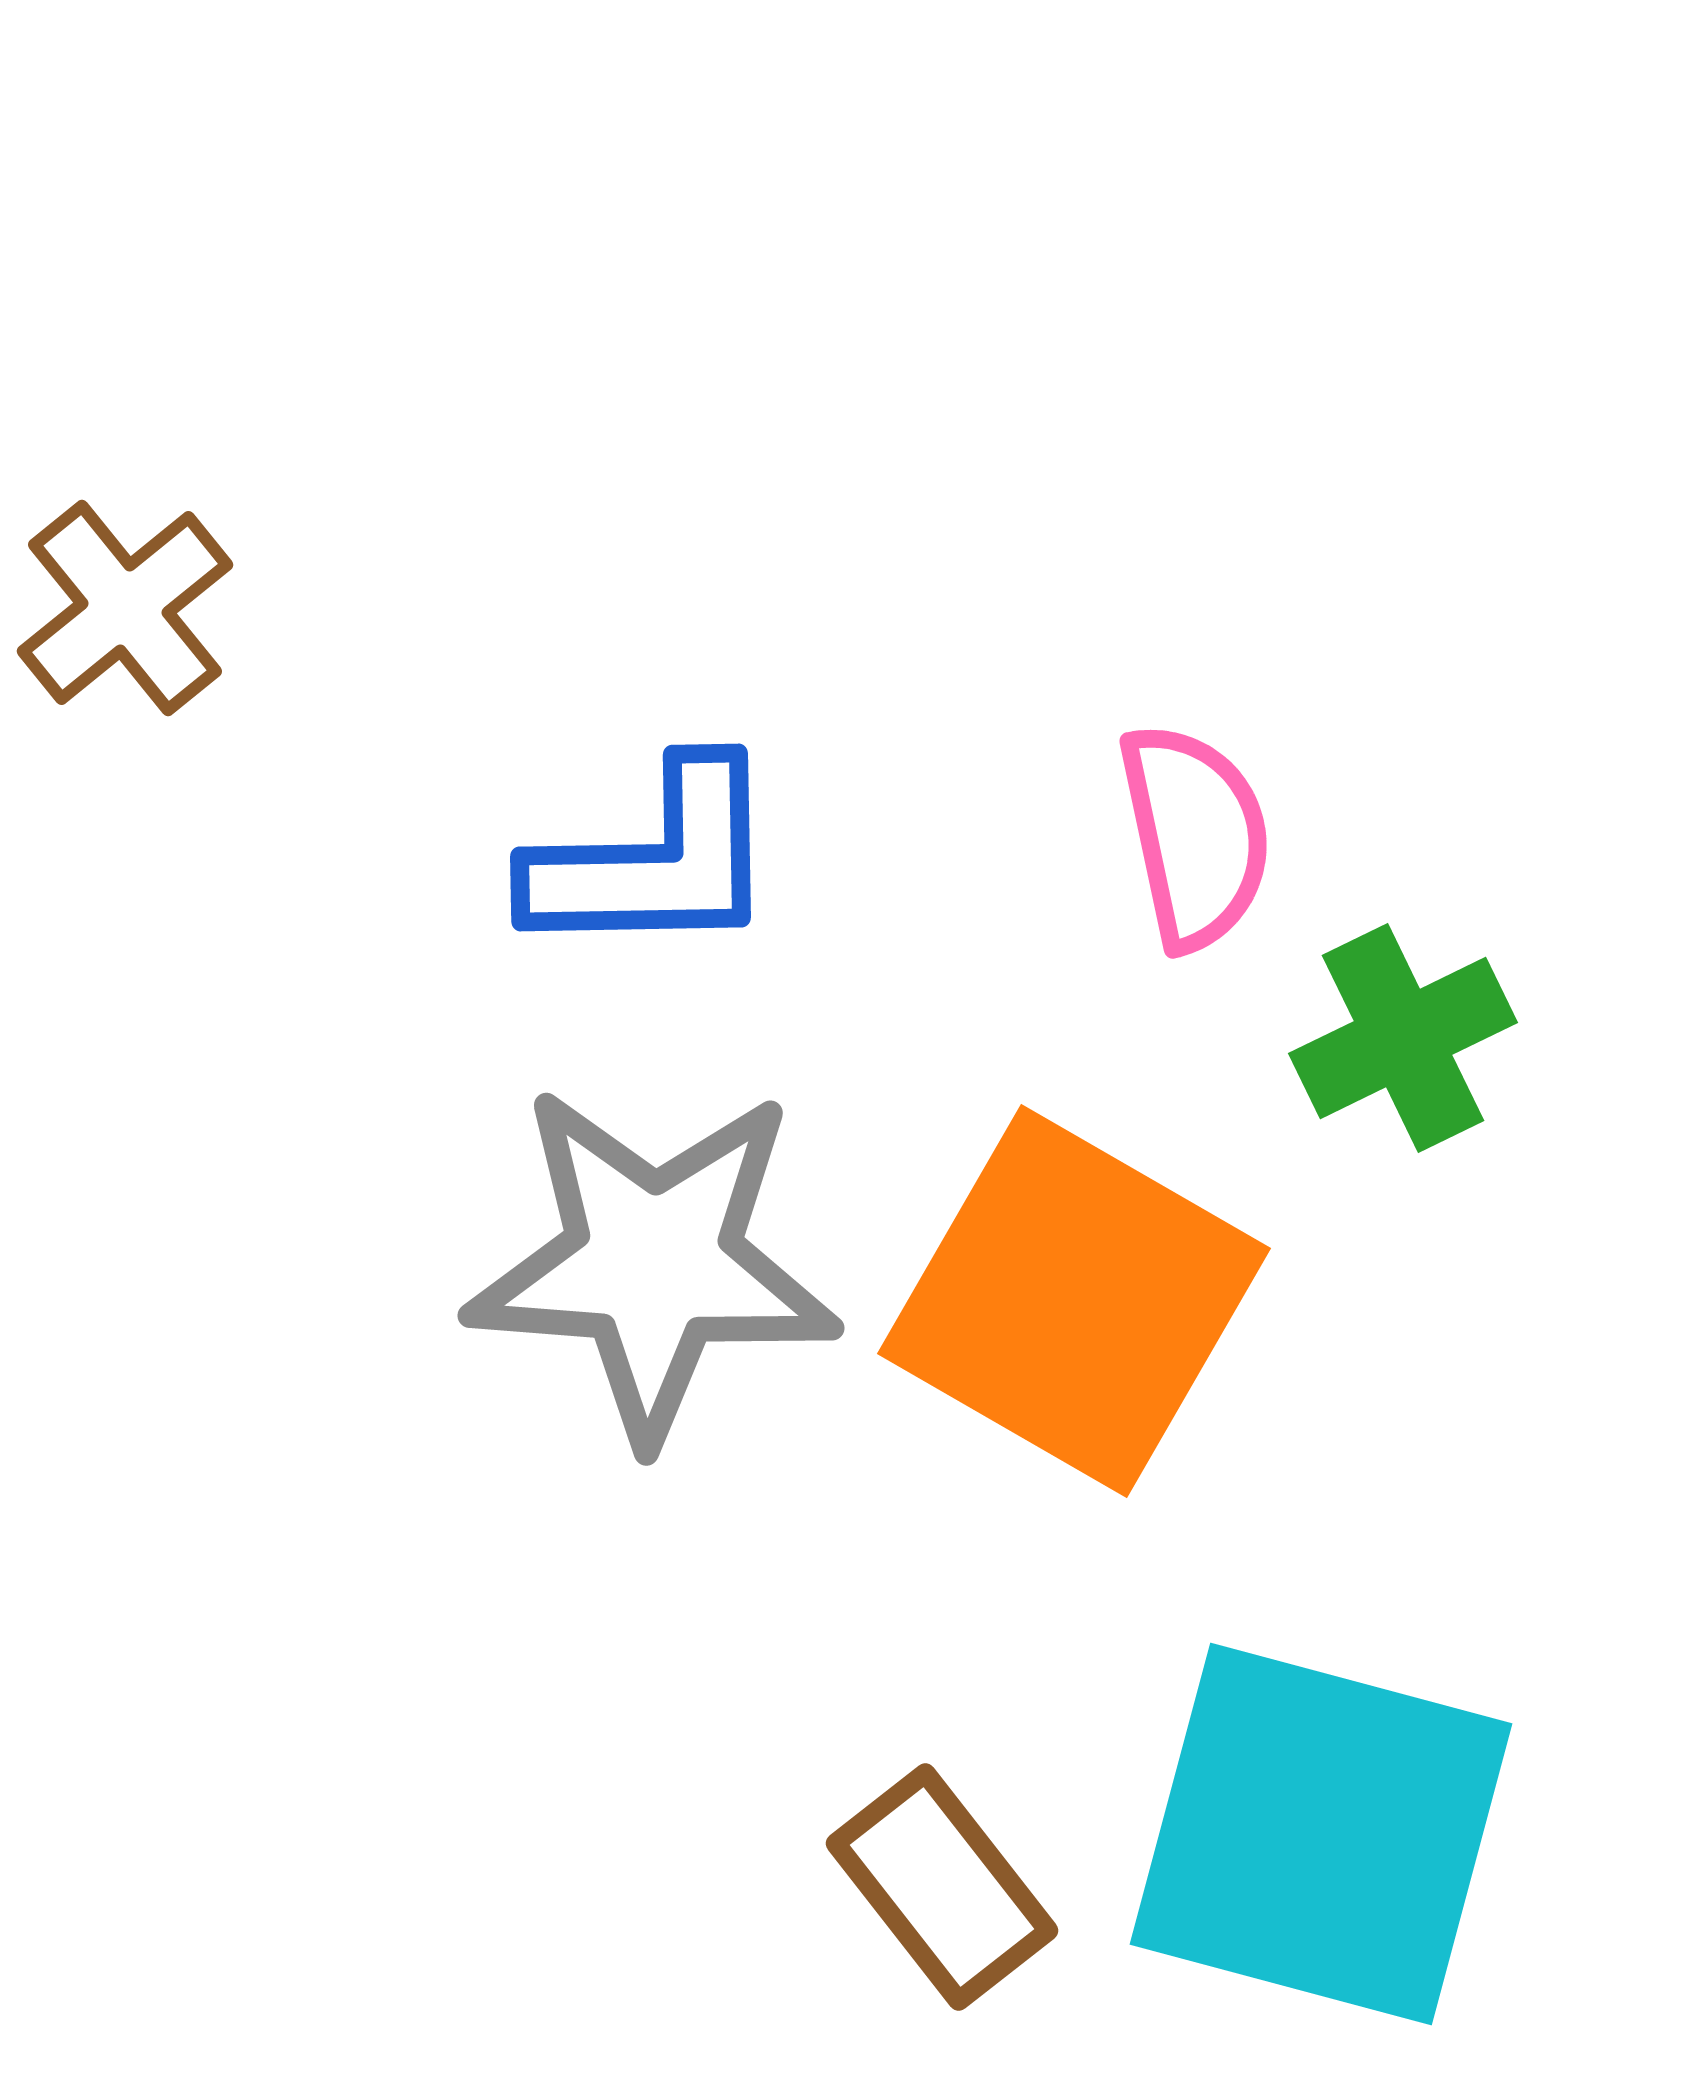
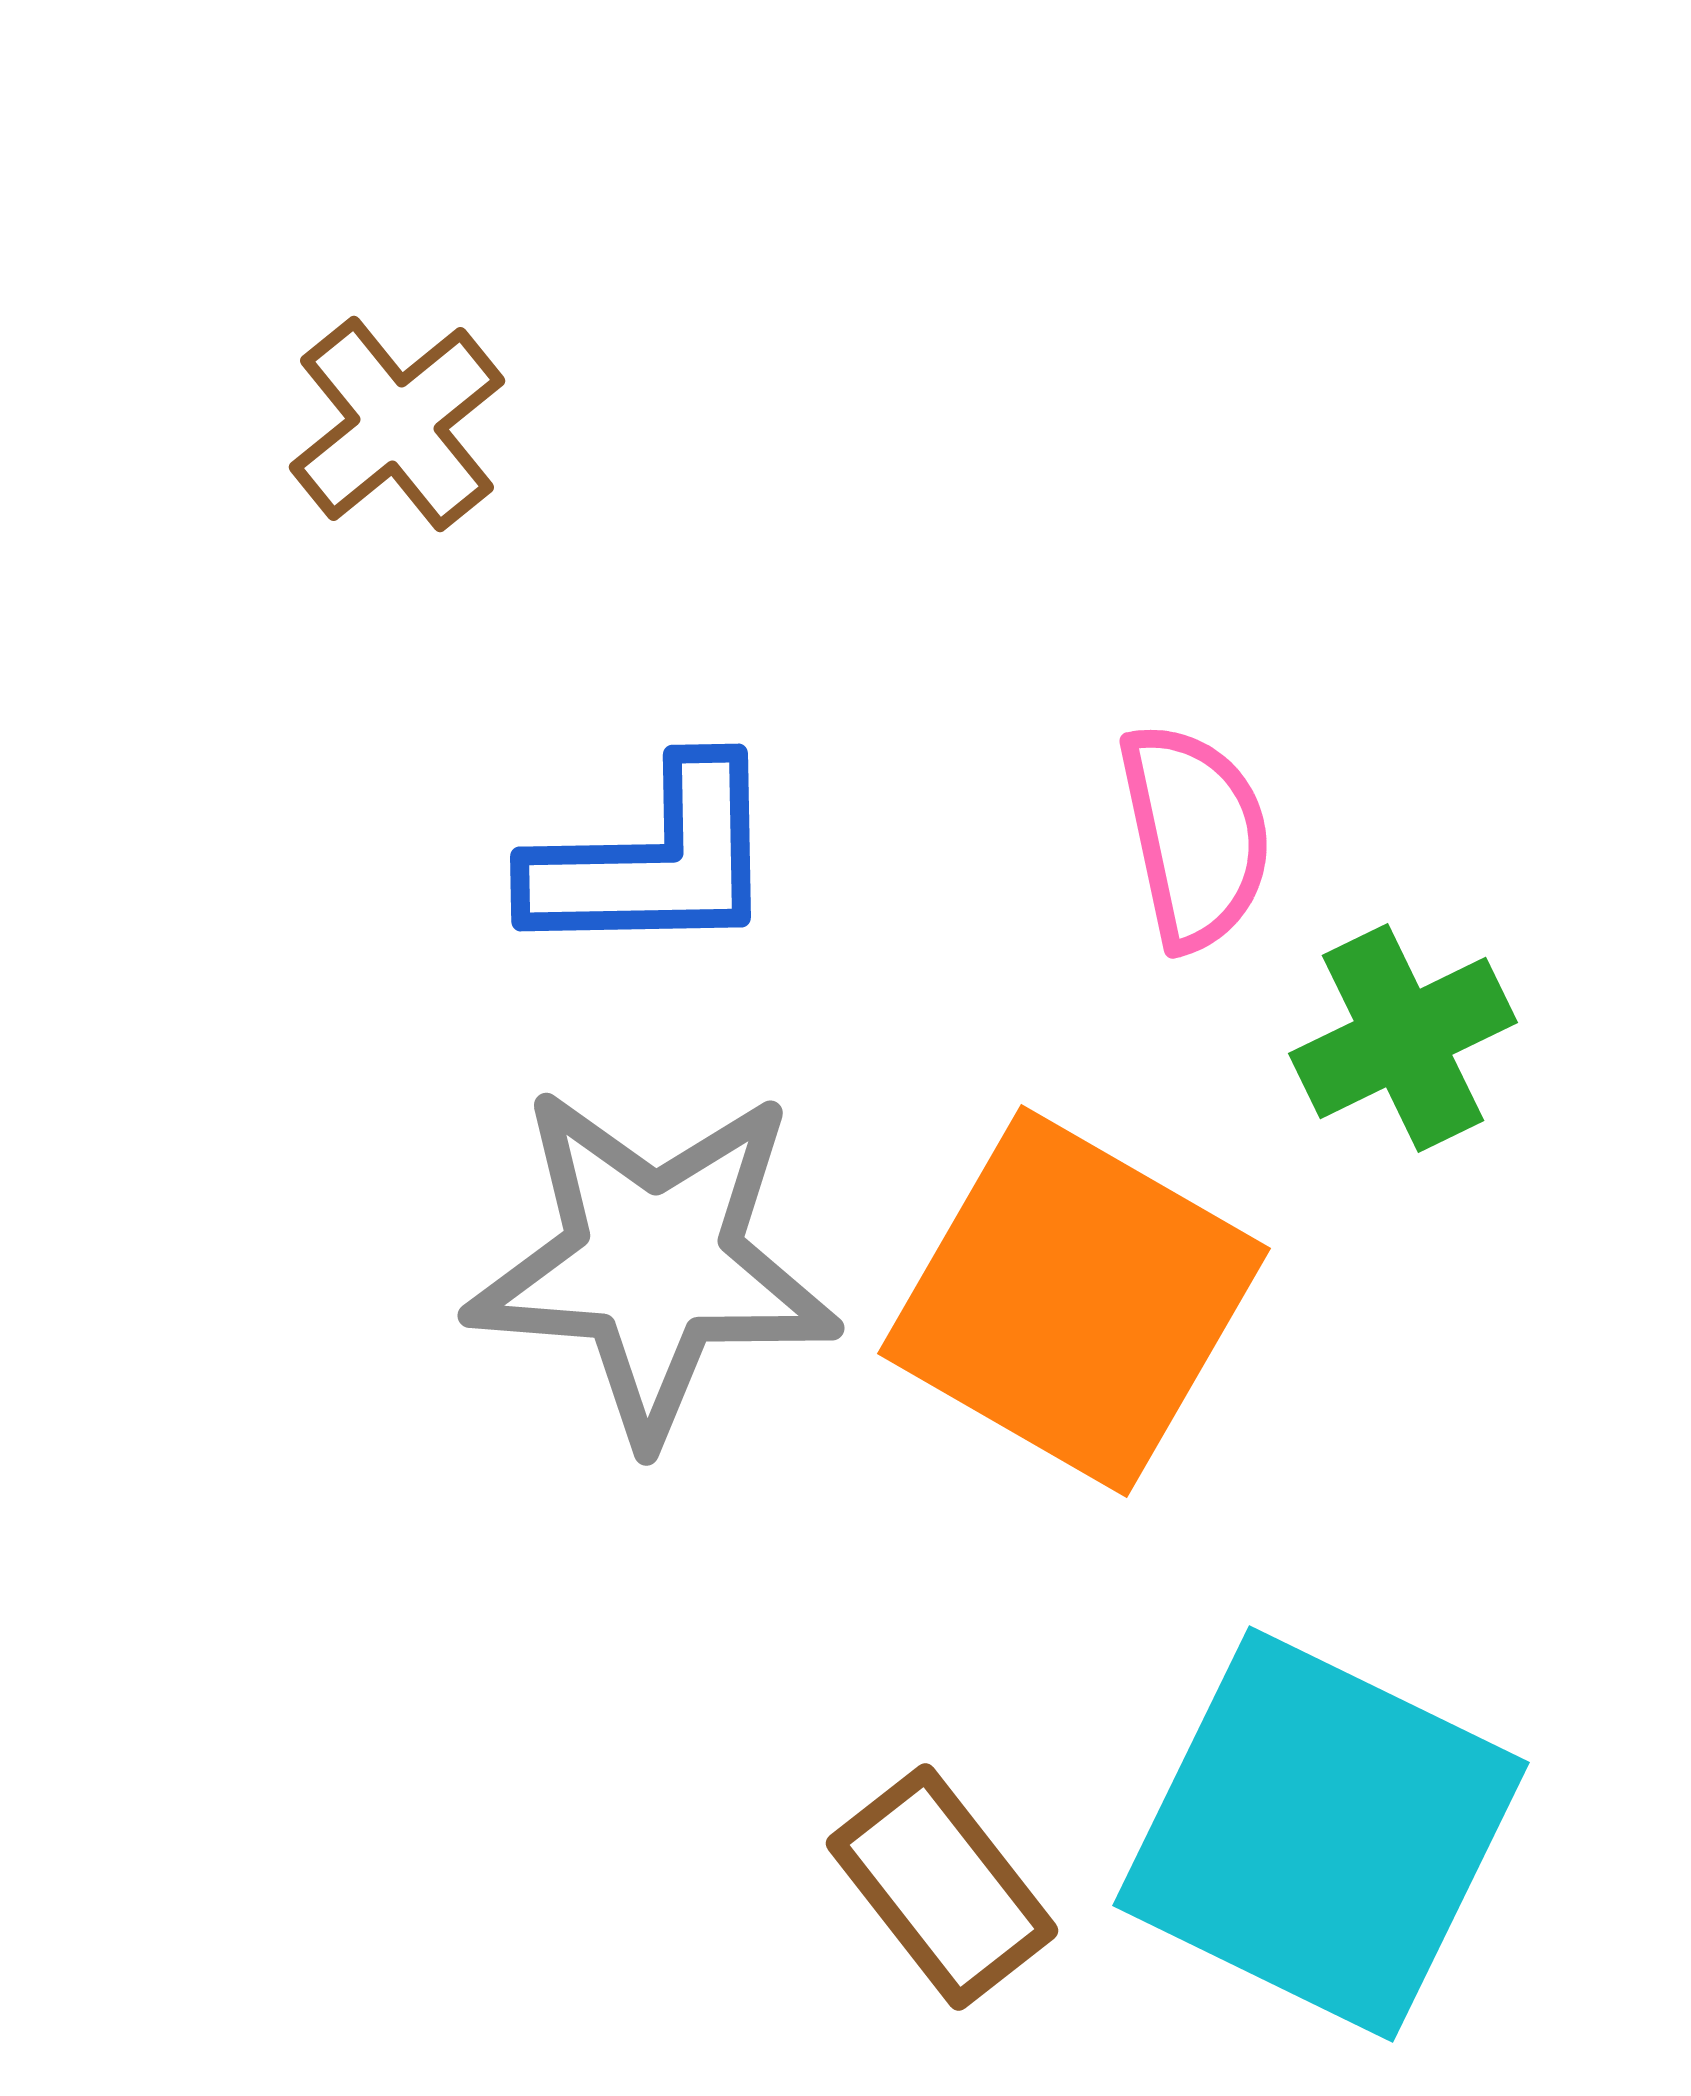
brown cross: moved 272 px right, 184 px up
cyan square: rotated 11 degrees clockwise
